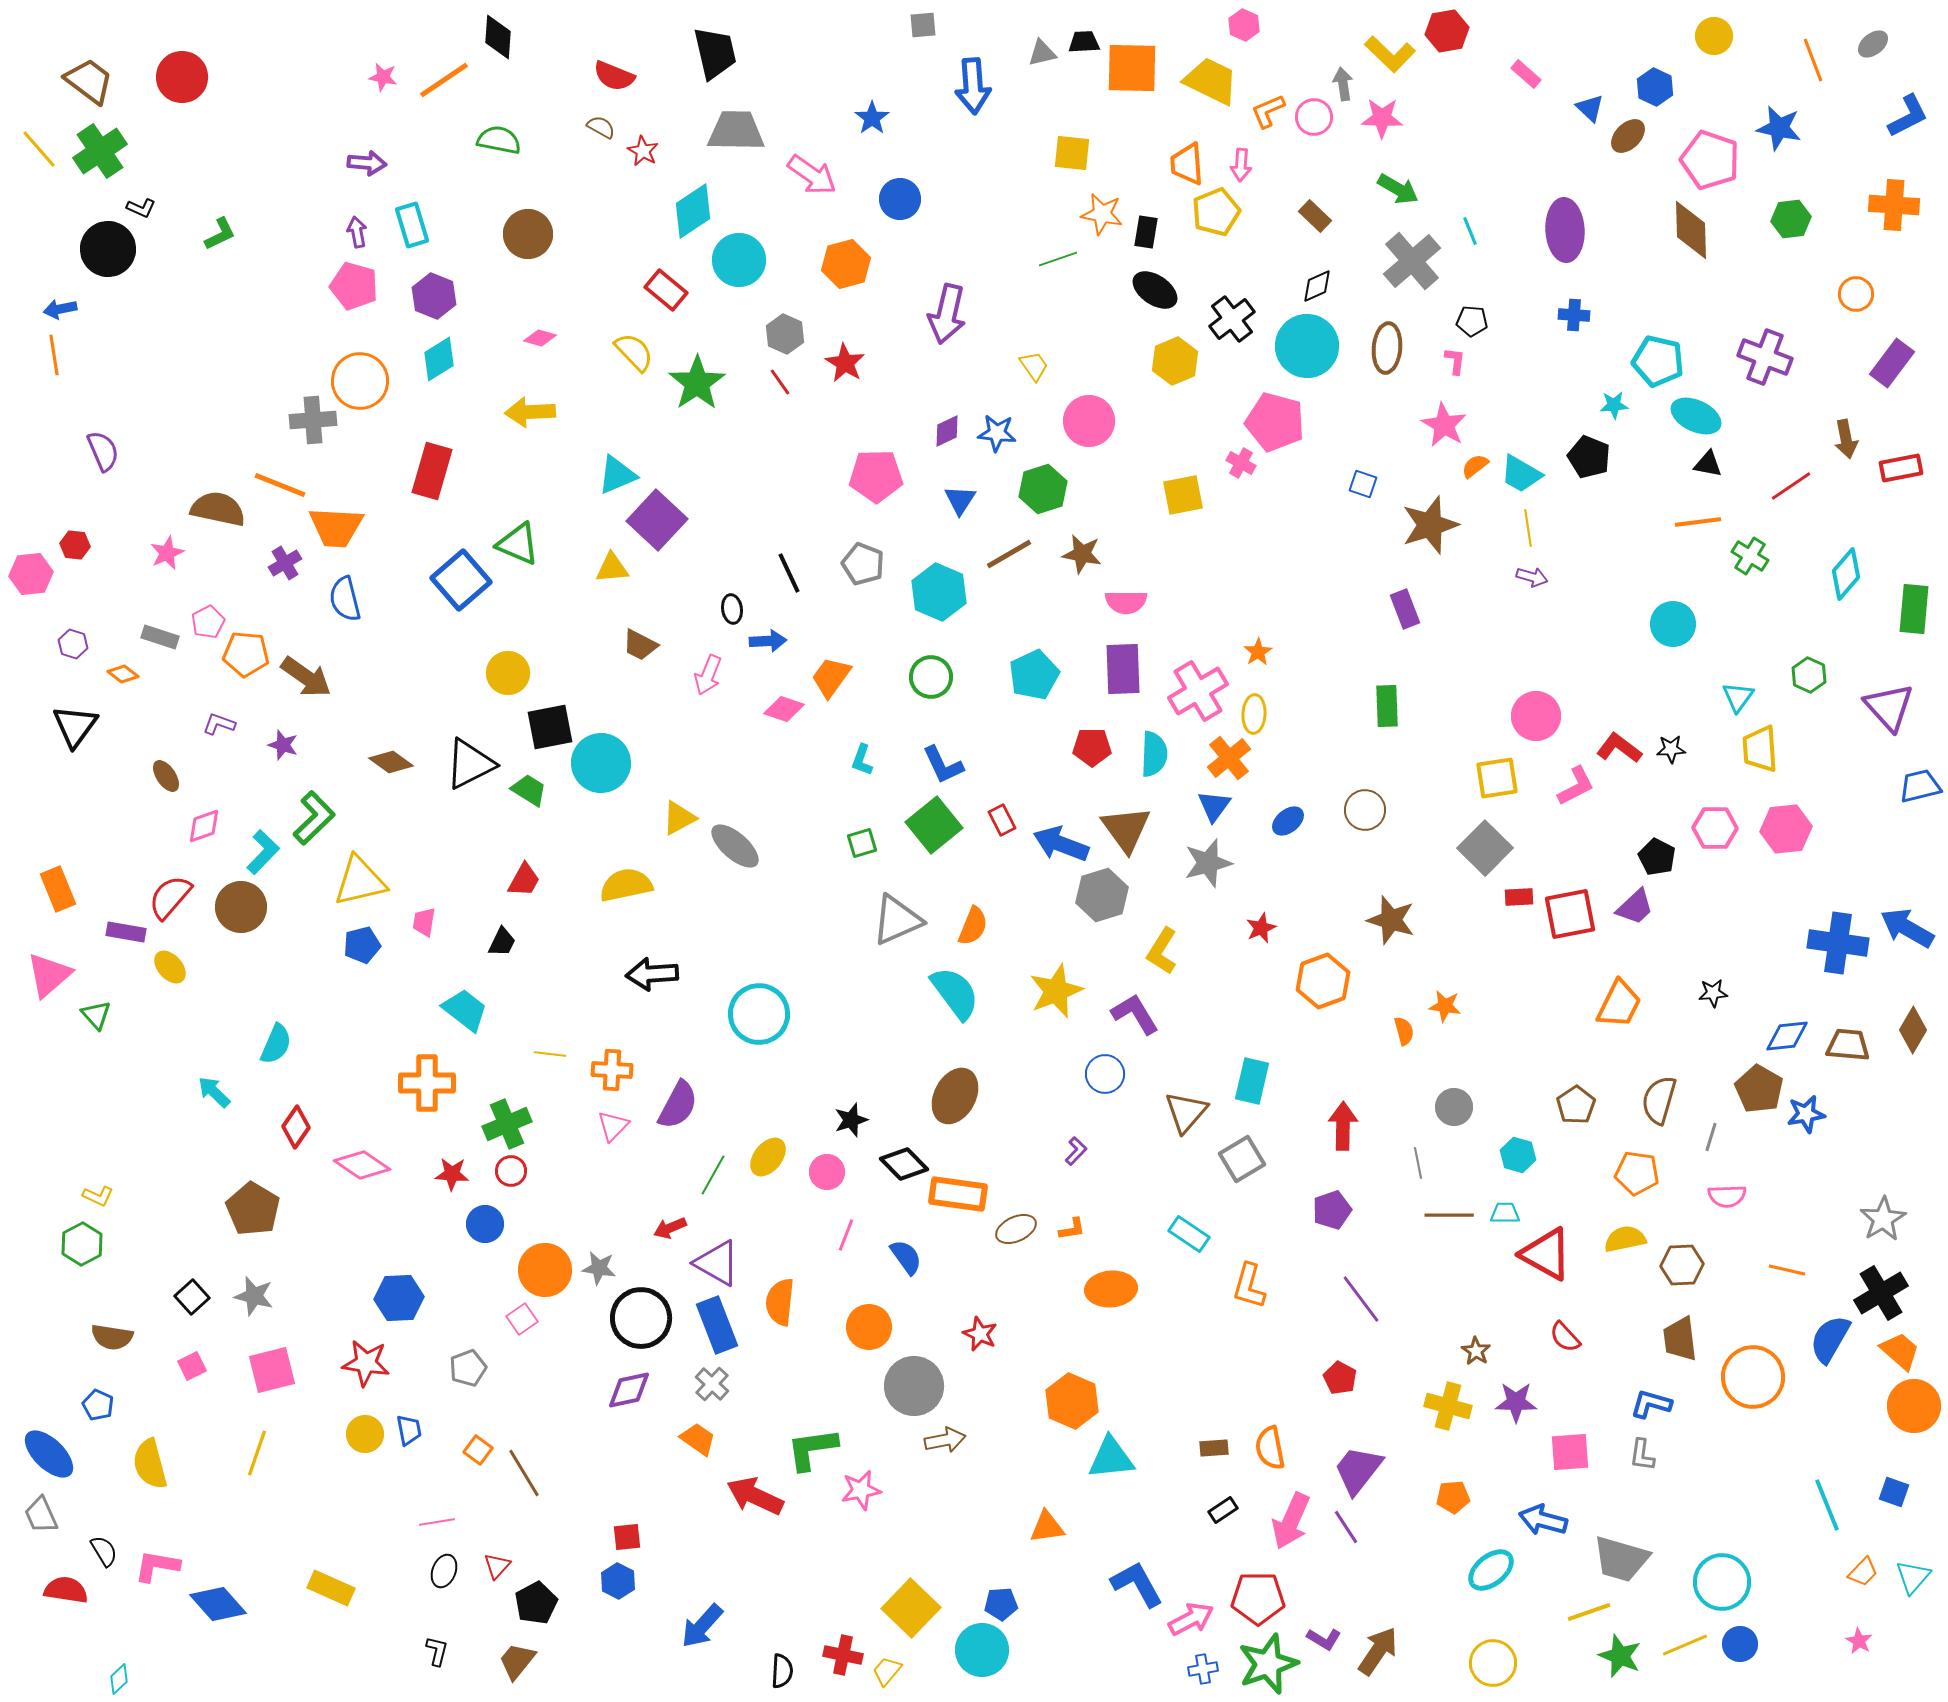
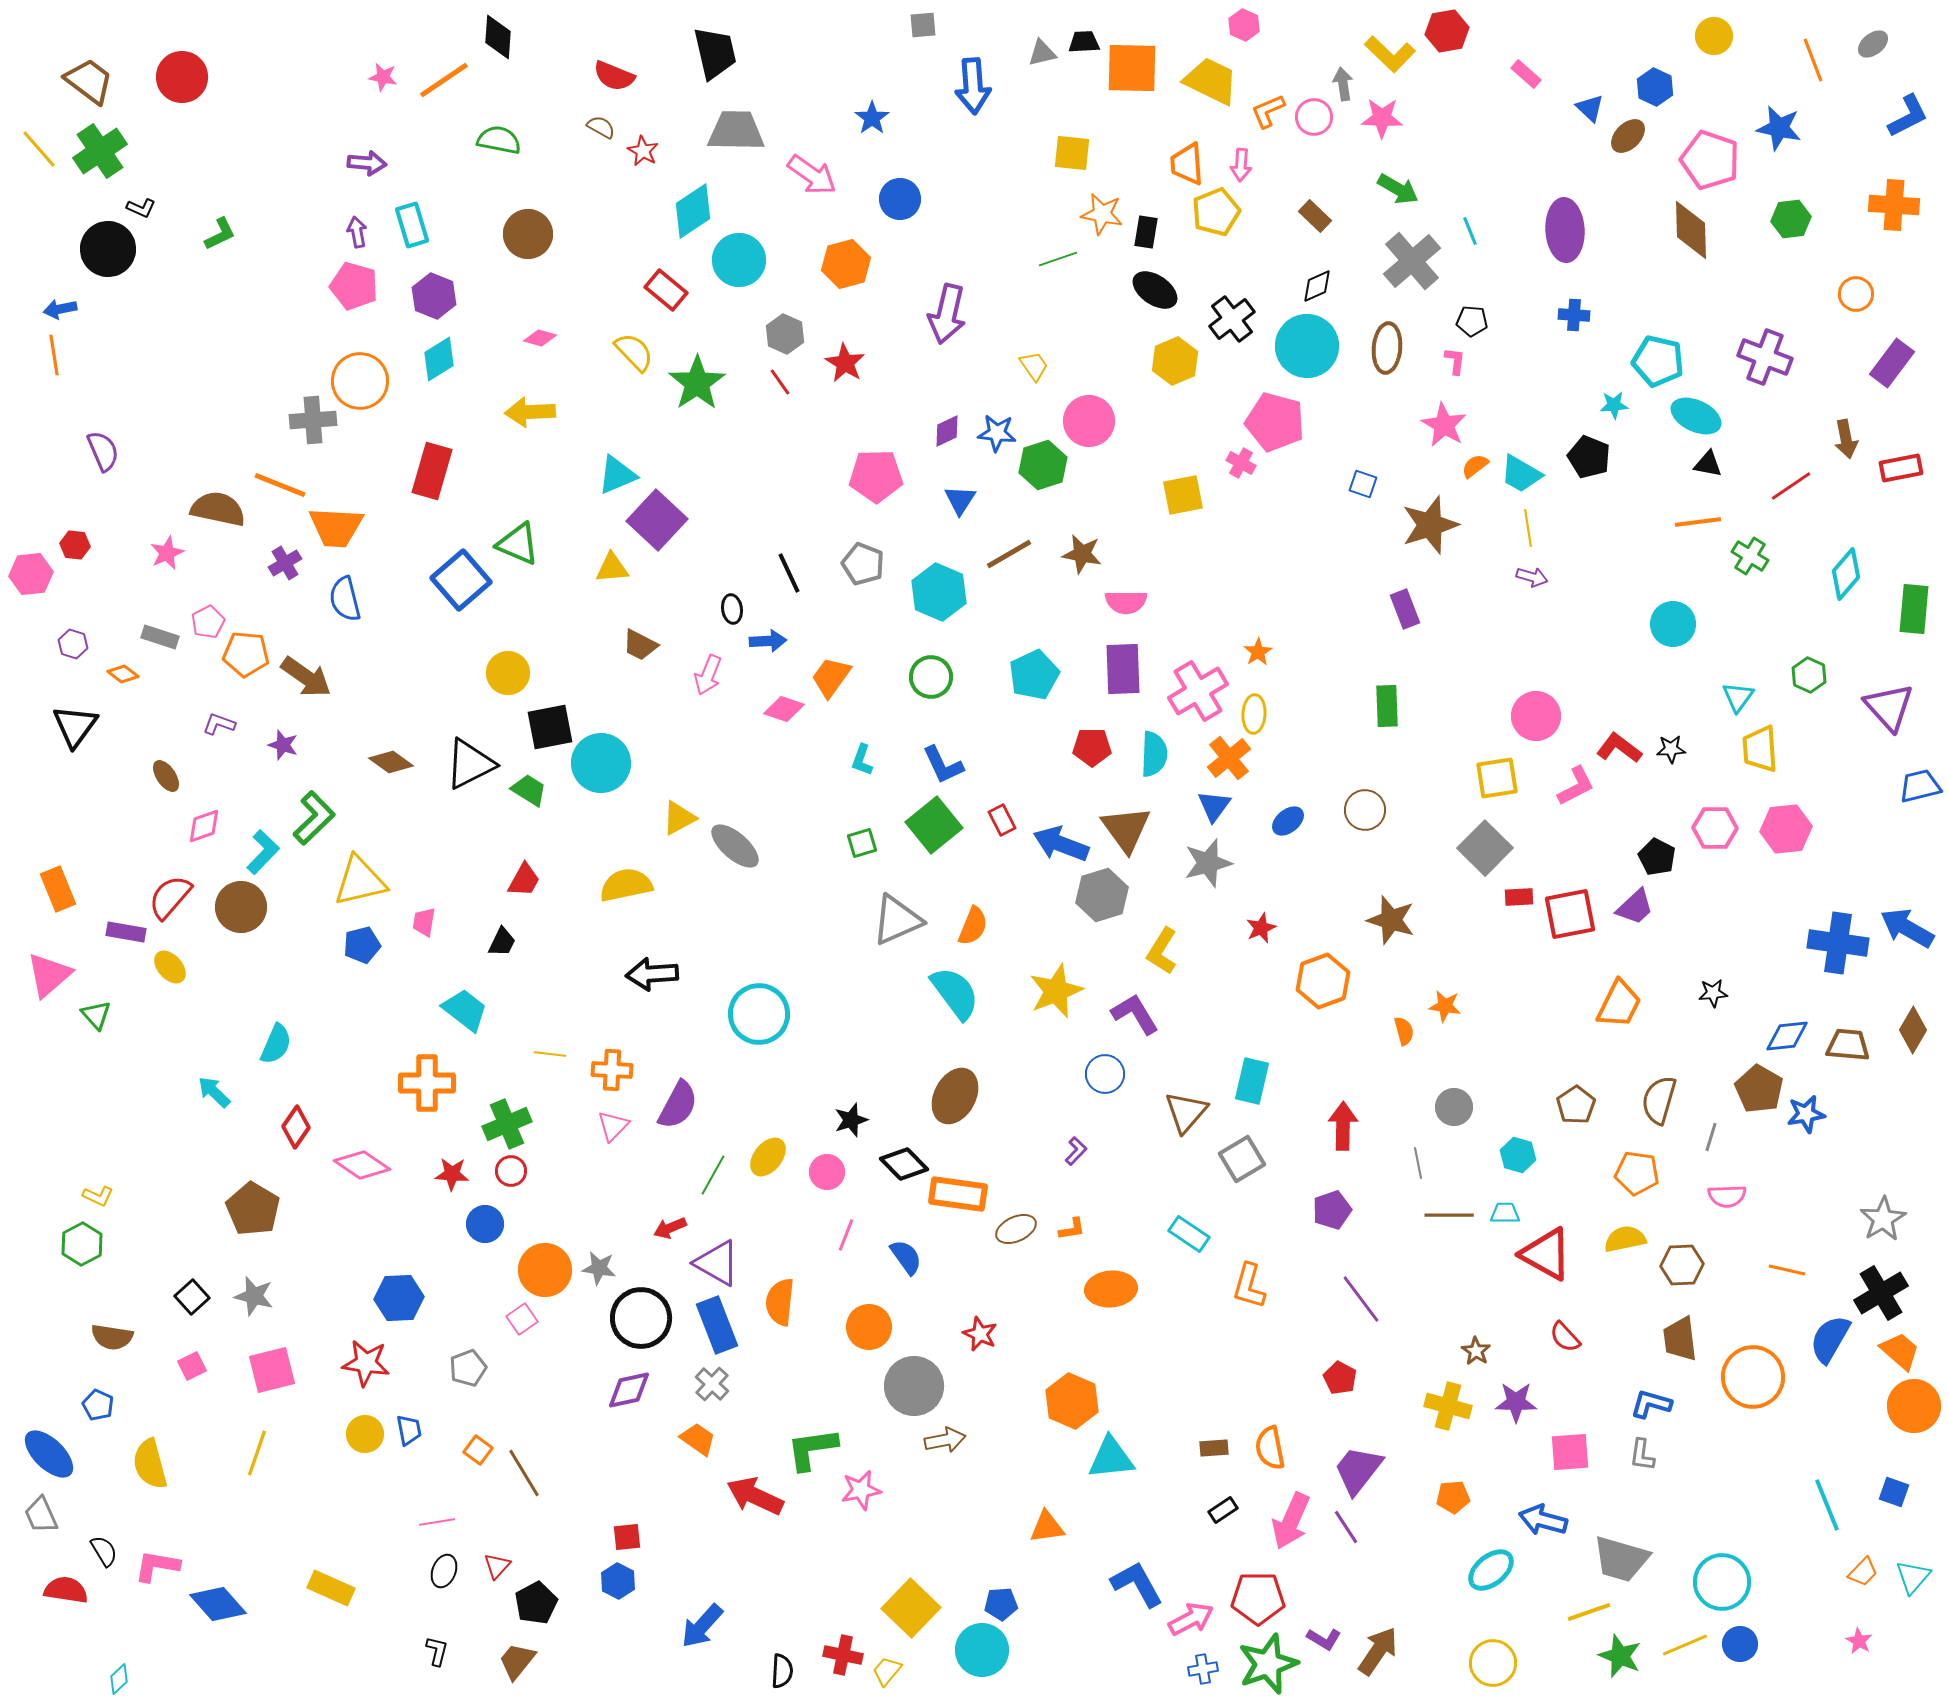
green hexagon at (1043, 489): moved 24 px up
